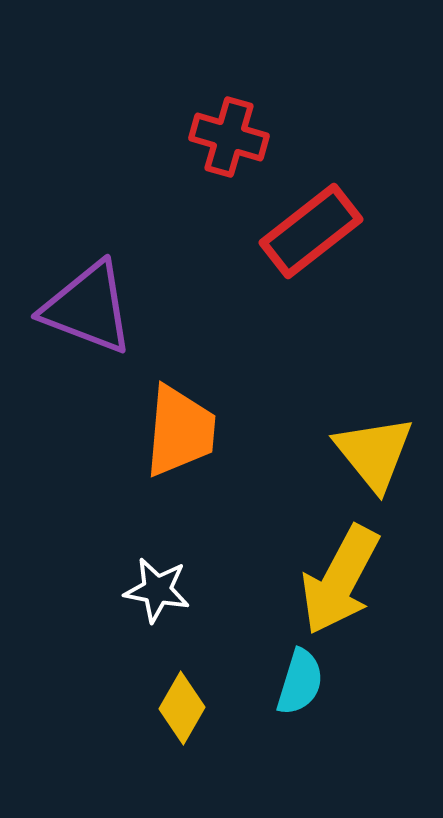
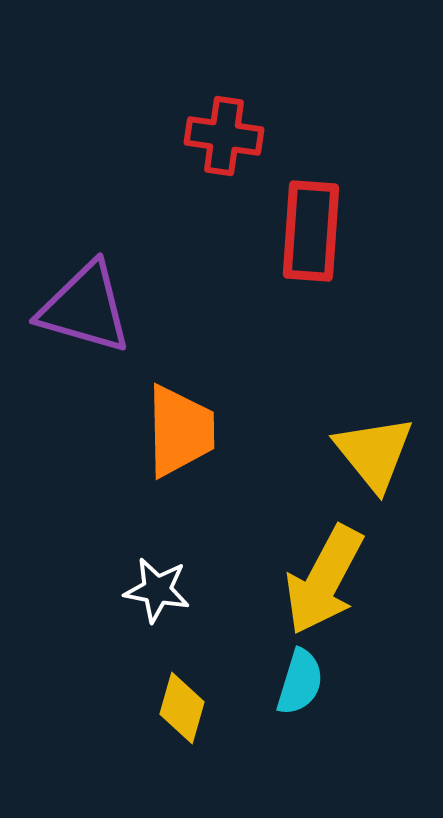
red cross: moved 5 px left, 1 px up; rotated 8 degrees counterclockwise
red rectangle: rotated 48 degrees counterclockwise
purple triangle: moved 3 px left; rotated 5 degrees counterclockwise
orange trapezoid: rotated 6 degrees counterclockwise
yellow arrow: moved 16 px left
yellow diamond: rotated 14 degrees counterclockwise
